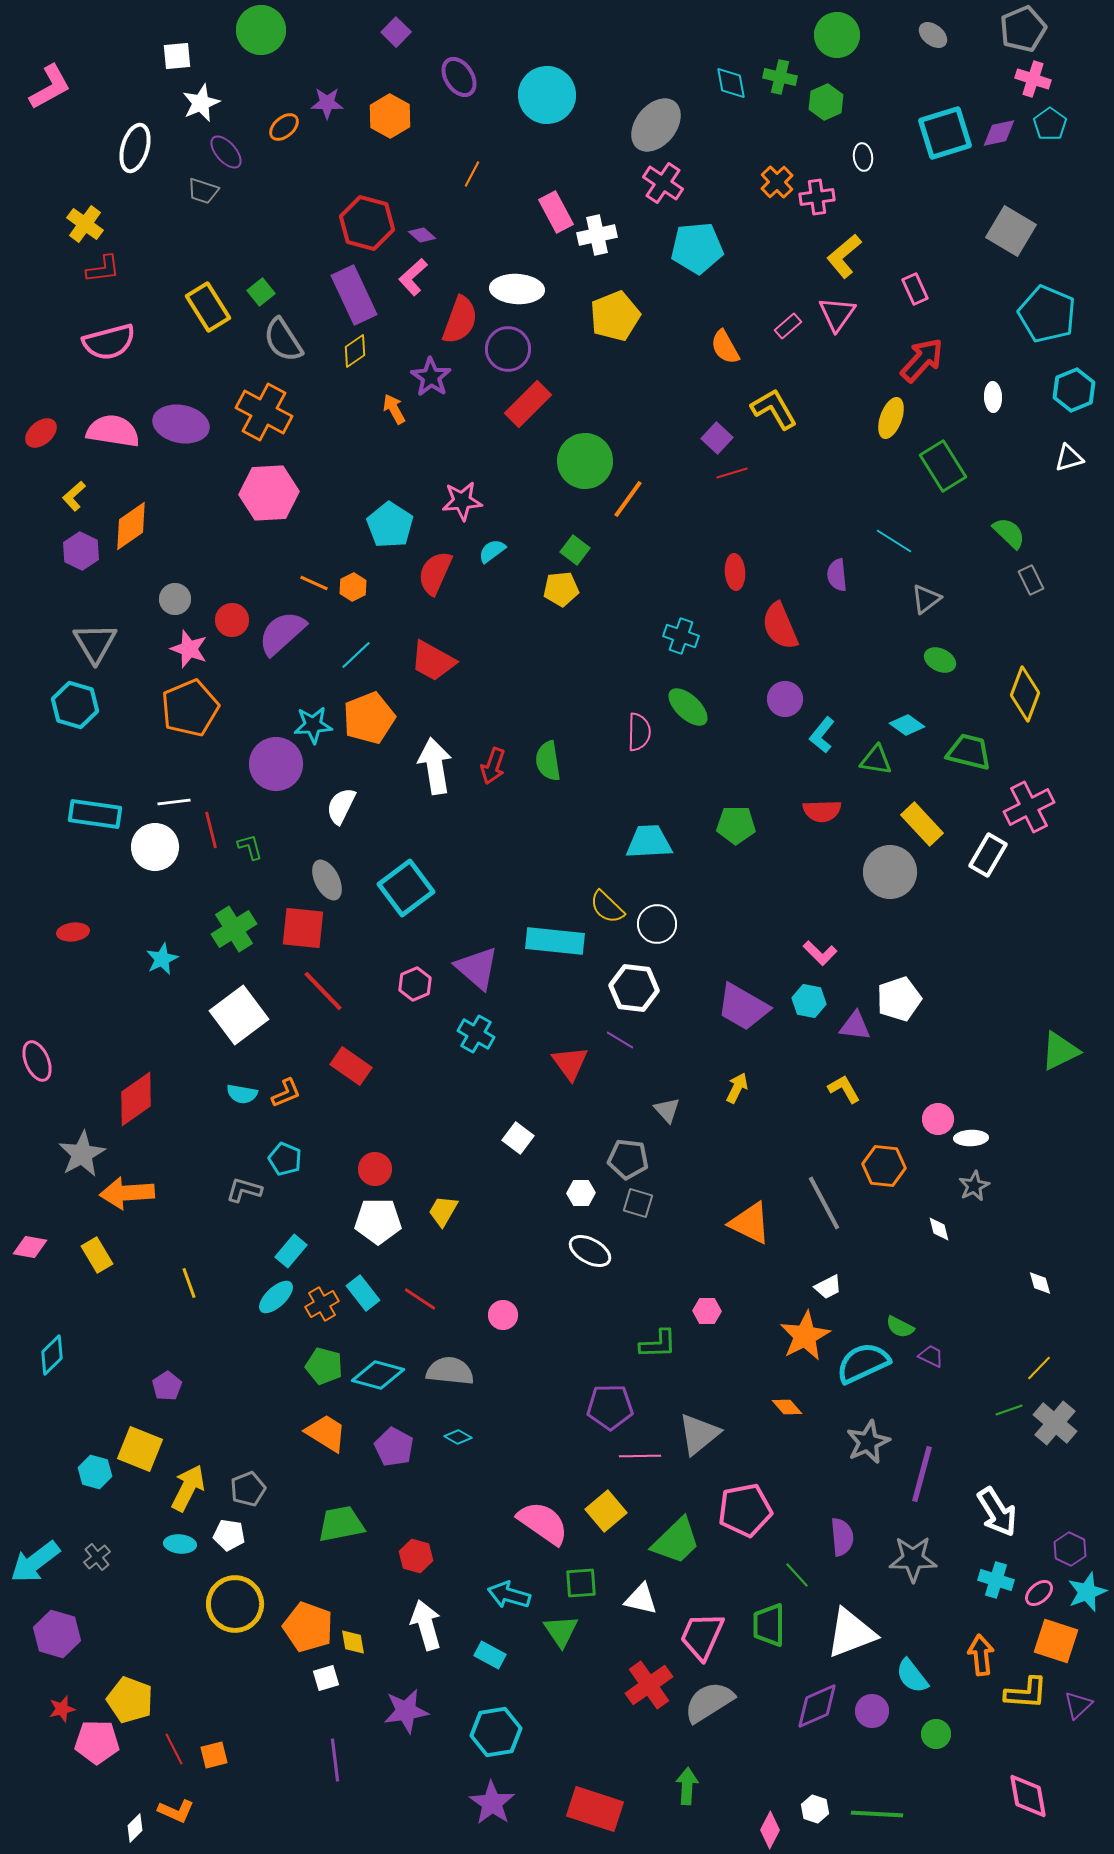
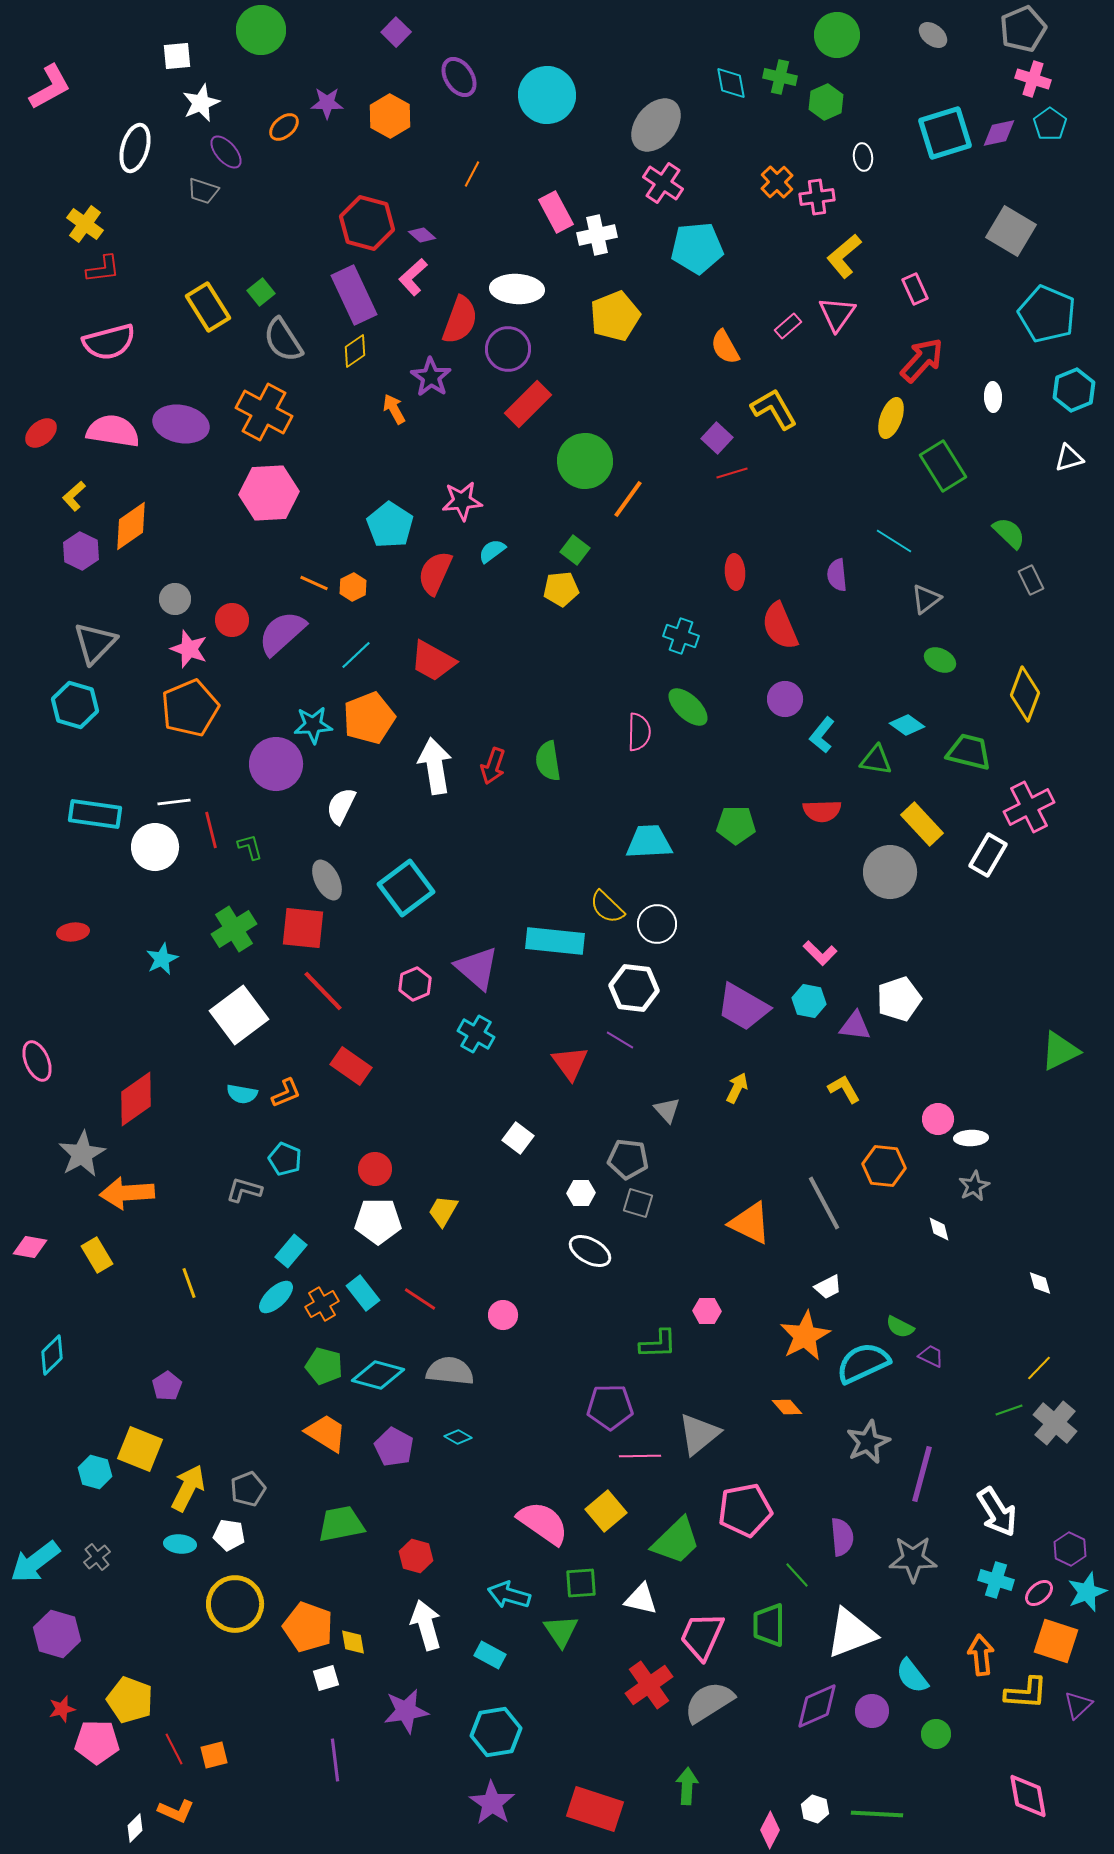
gray triangle at (95, 643): rotated 15 degrees clockwise
